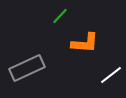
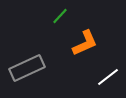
orange L-shape: rotated 28 degrees counterclockwise
white line: moved 3 px left, 2 px down
